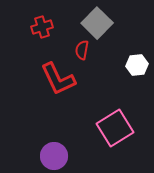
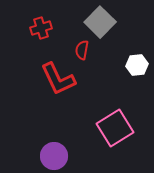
gray square: moved 3 px right, 1 px up
red cross: moved 1 px left, 1 px down
